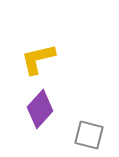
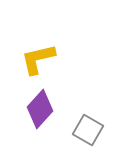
gray square: moved 1 px left, 5 px up; rotated 16 degrees clockwise
